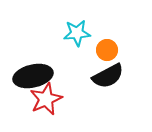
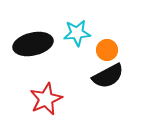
black ellipse: moved 32 px up
